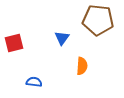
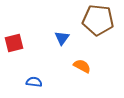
orange semicircle: rotated 66 degrees counterclockwise
